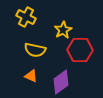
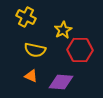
purple diamond: rotated 40 degrees clockwise
